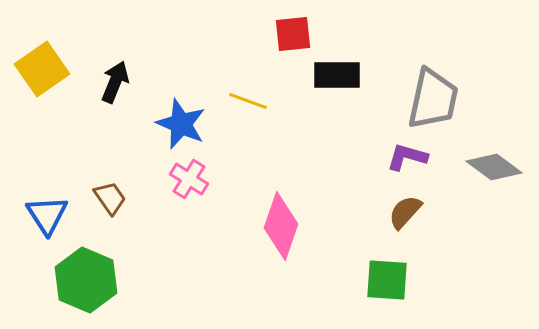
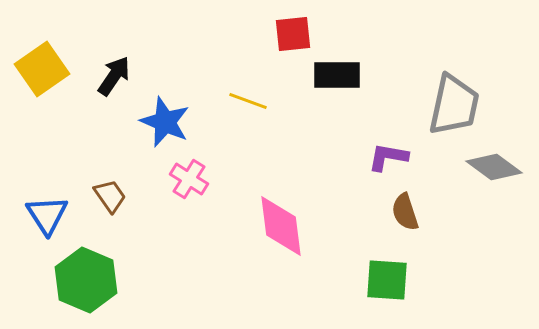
black arrow: moved 1 px left, 6 px up; rotated 12 degrees clockwise
gray trapezoid: moved 21 px right, 6 px down
blue star: moved 16 px left, 2 px up
purple L-shape: moved 19 px left; rotated 6 degrees counterclockwise
brown trapezoid: moved 2 px up
brown semicircle: rotated 60 degrees counterclockwise
pink diamond: rotated 26 degrees counterclockwise
